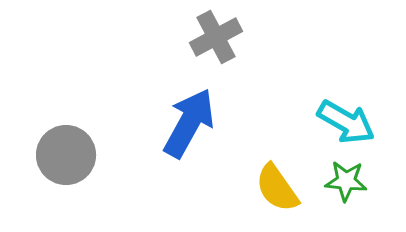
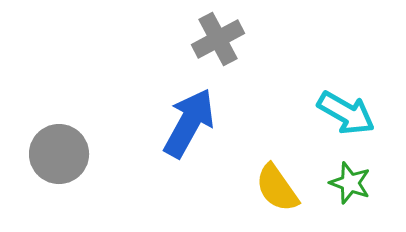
gray cross: moved 2 px right, 2 px down
cyan arrow: moved 9 px up
gray circle: moved 7 px left, 1 px up
green star: moved 4 px right, 2 px down; rotated 15 degrees clockwise
